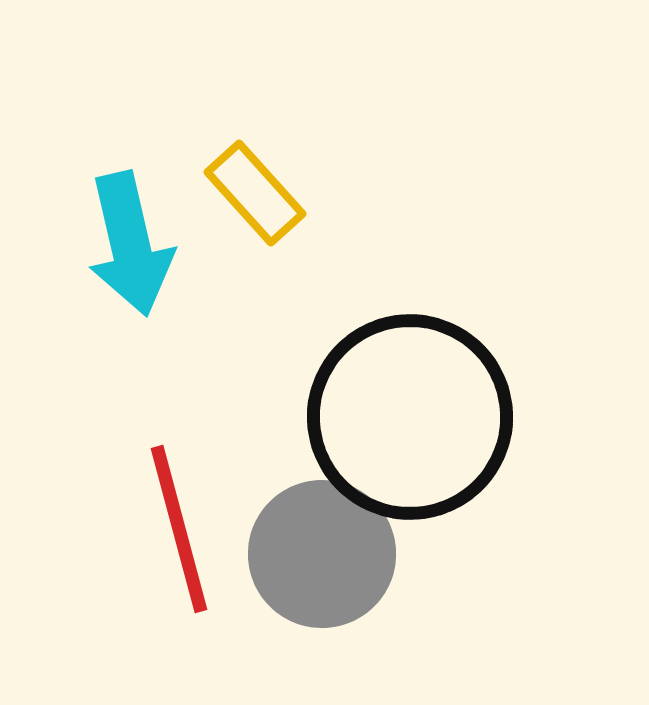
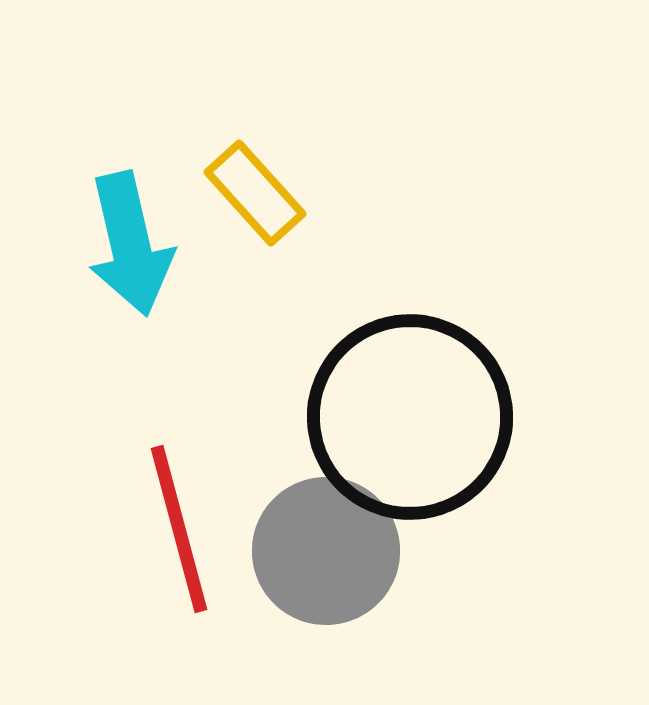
gray circle: moved 4 px right, 3 px up
